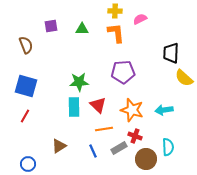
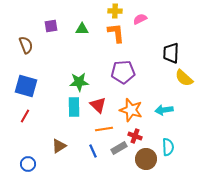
orange star: moved 1 px left
